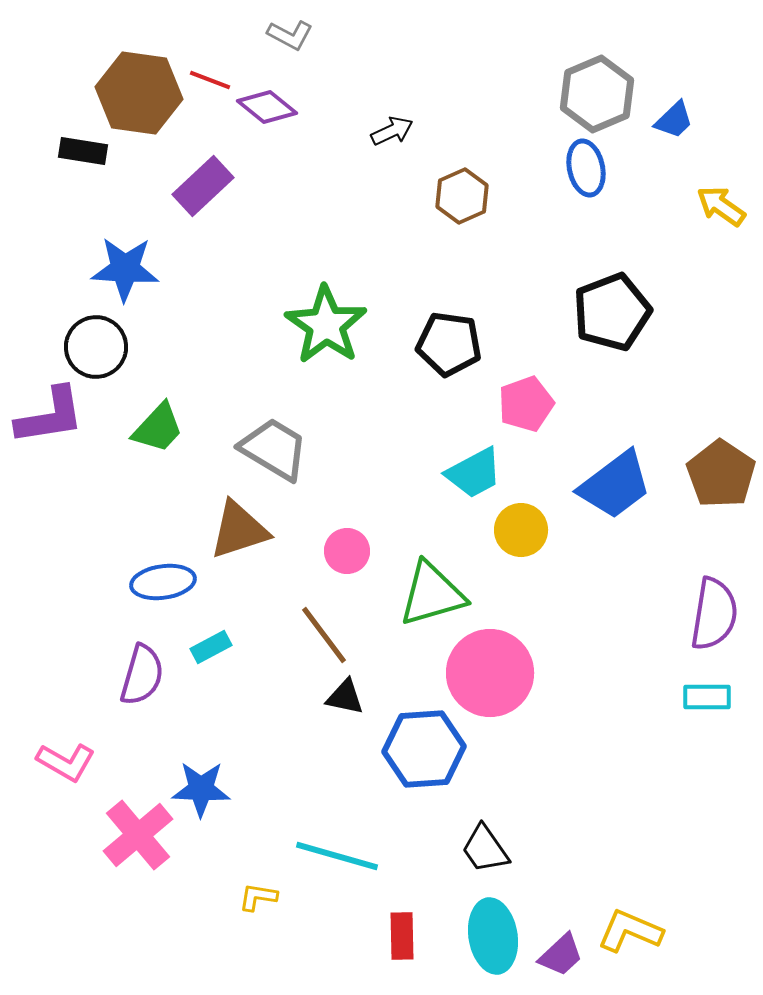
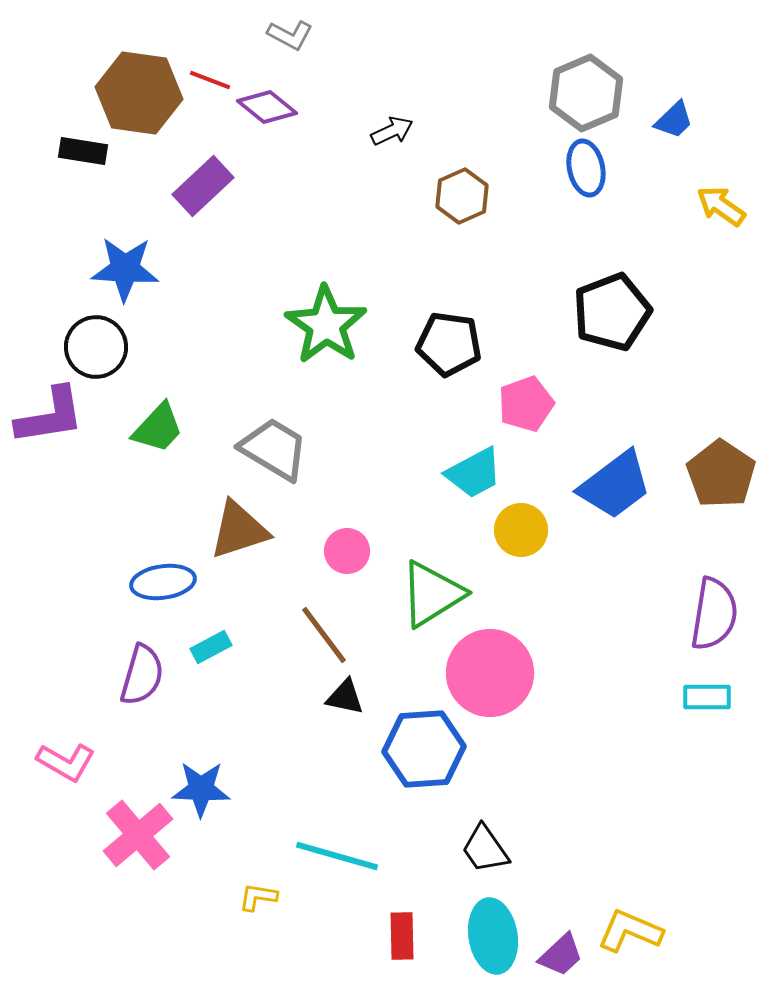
gray hexagon at (597, 94): moved 11 px left, 1 px up
green triangle at (432, 594): rotated 16 degrees counterclockwise
